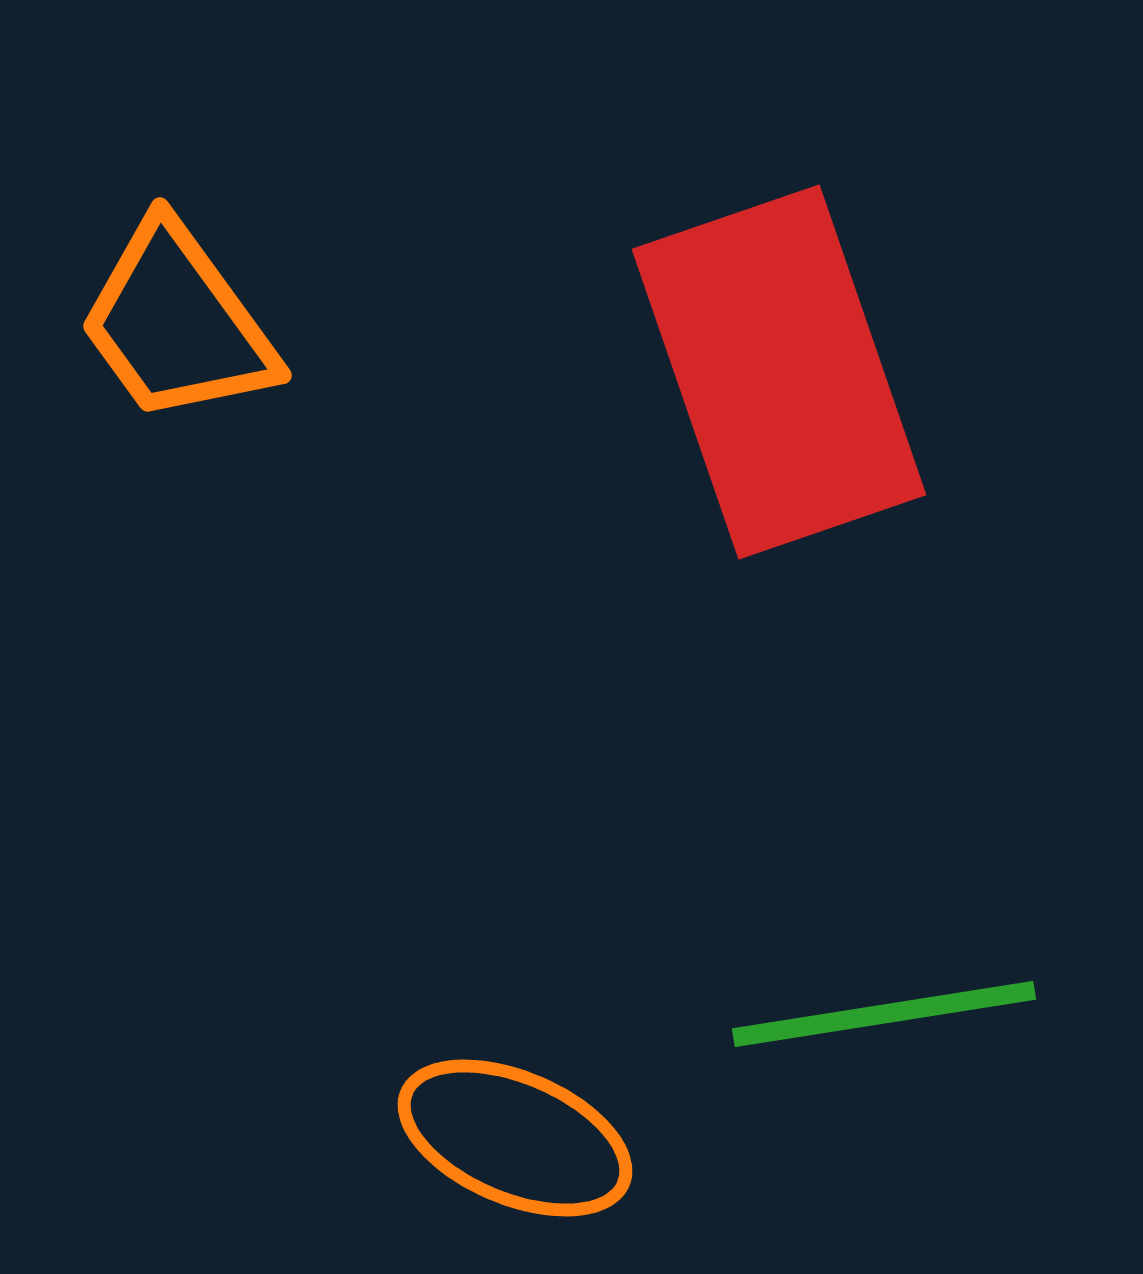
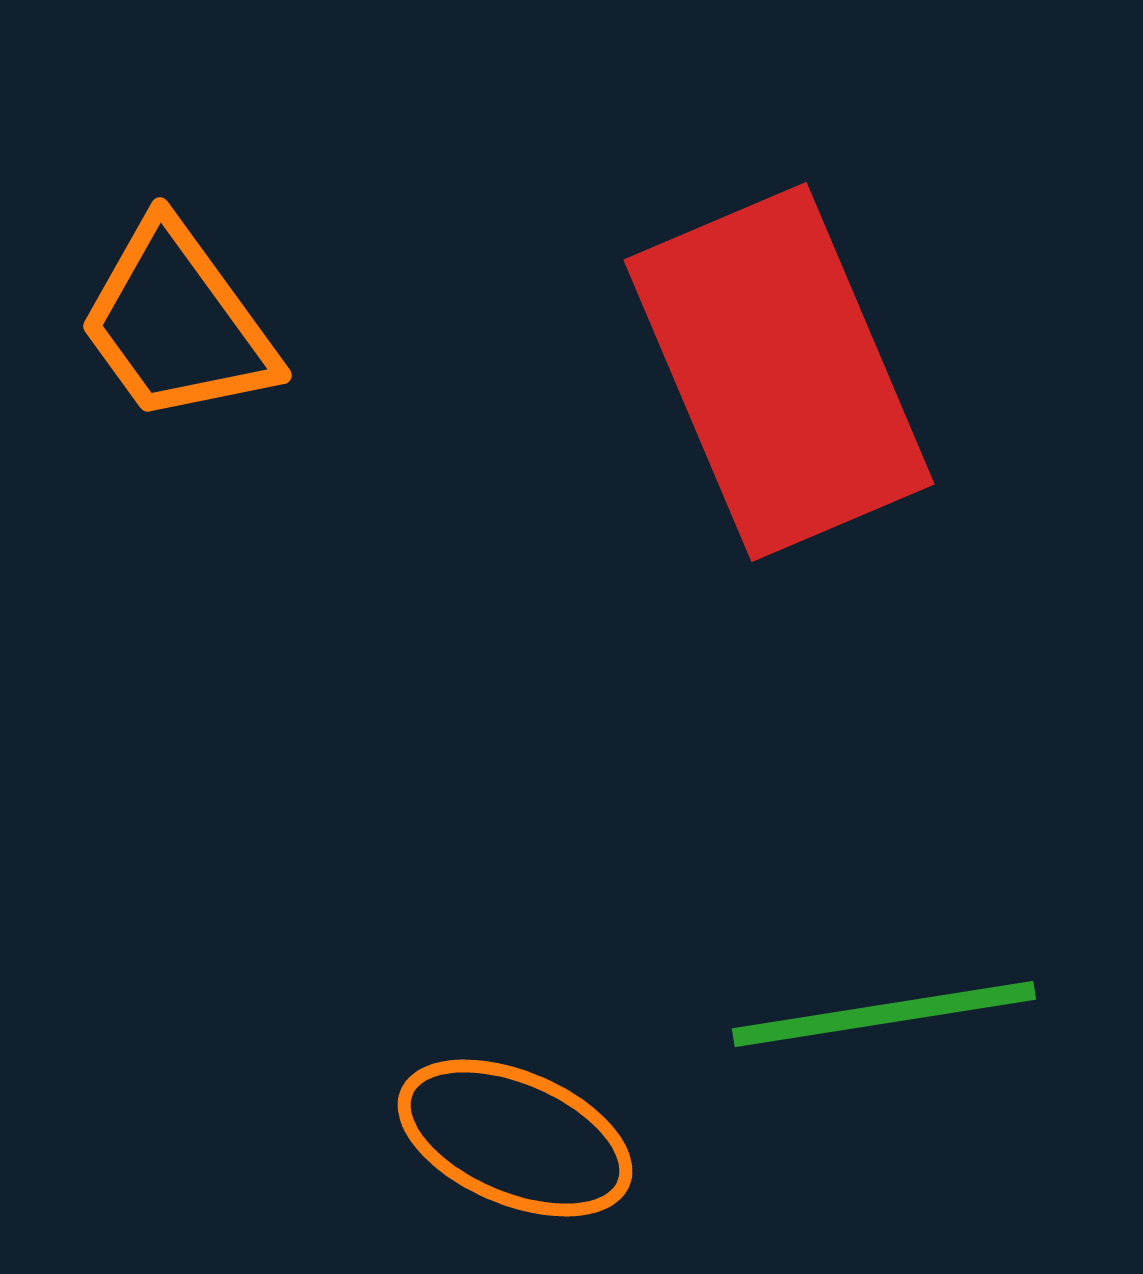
red rectangle: rotated 4 degrees counterclockwise
